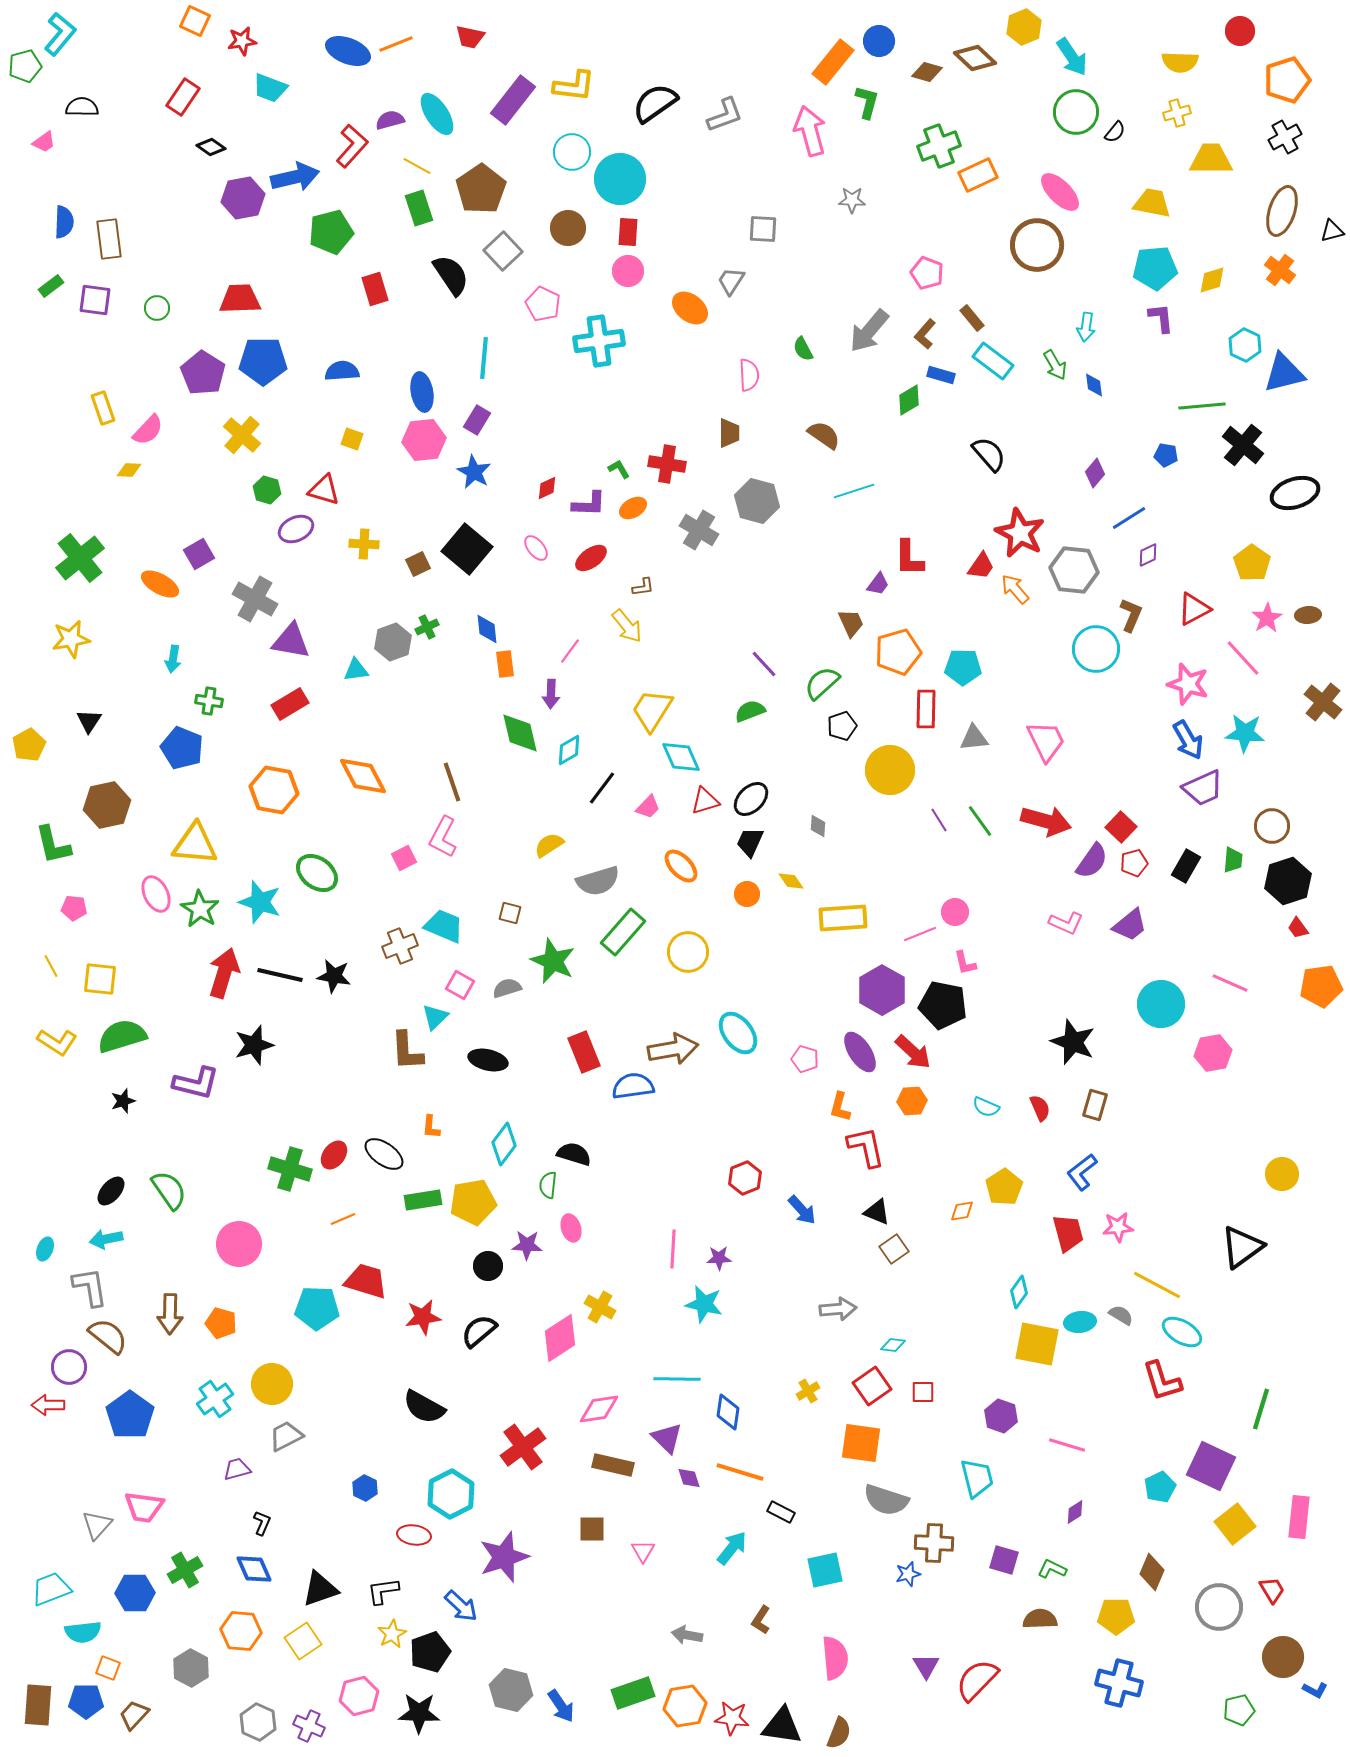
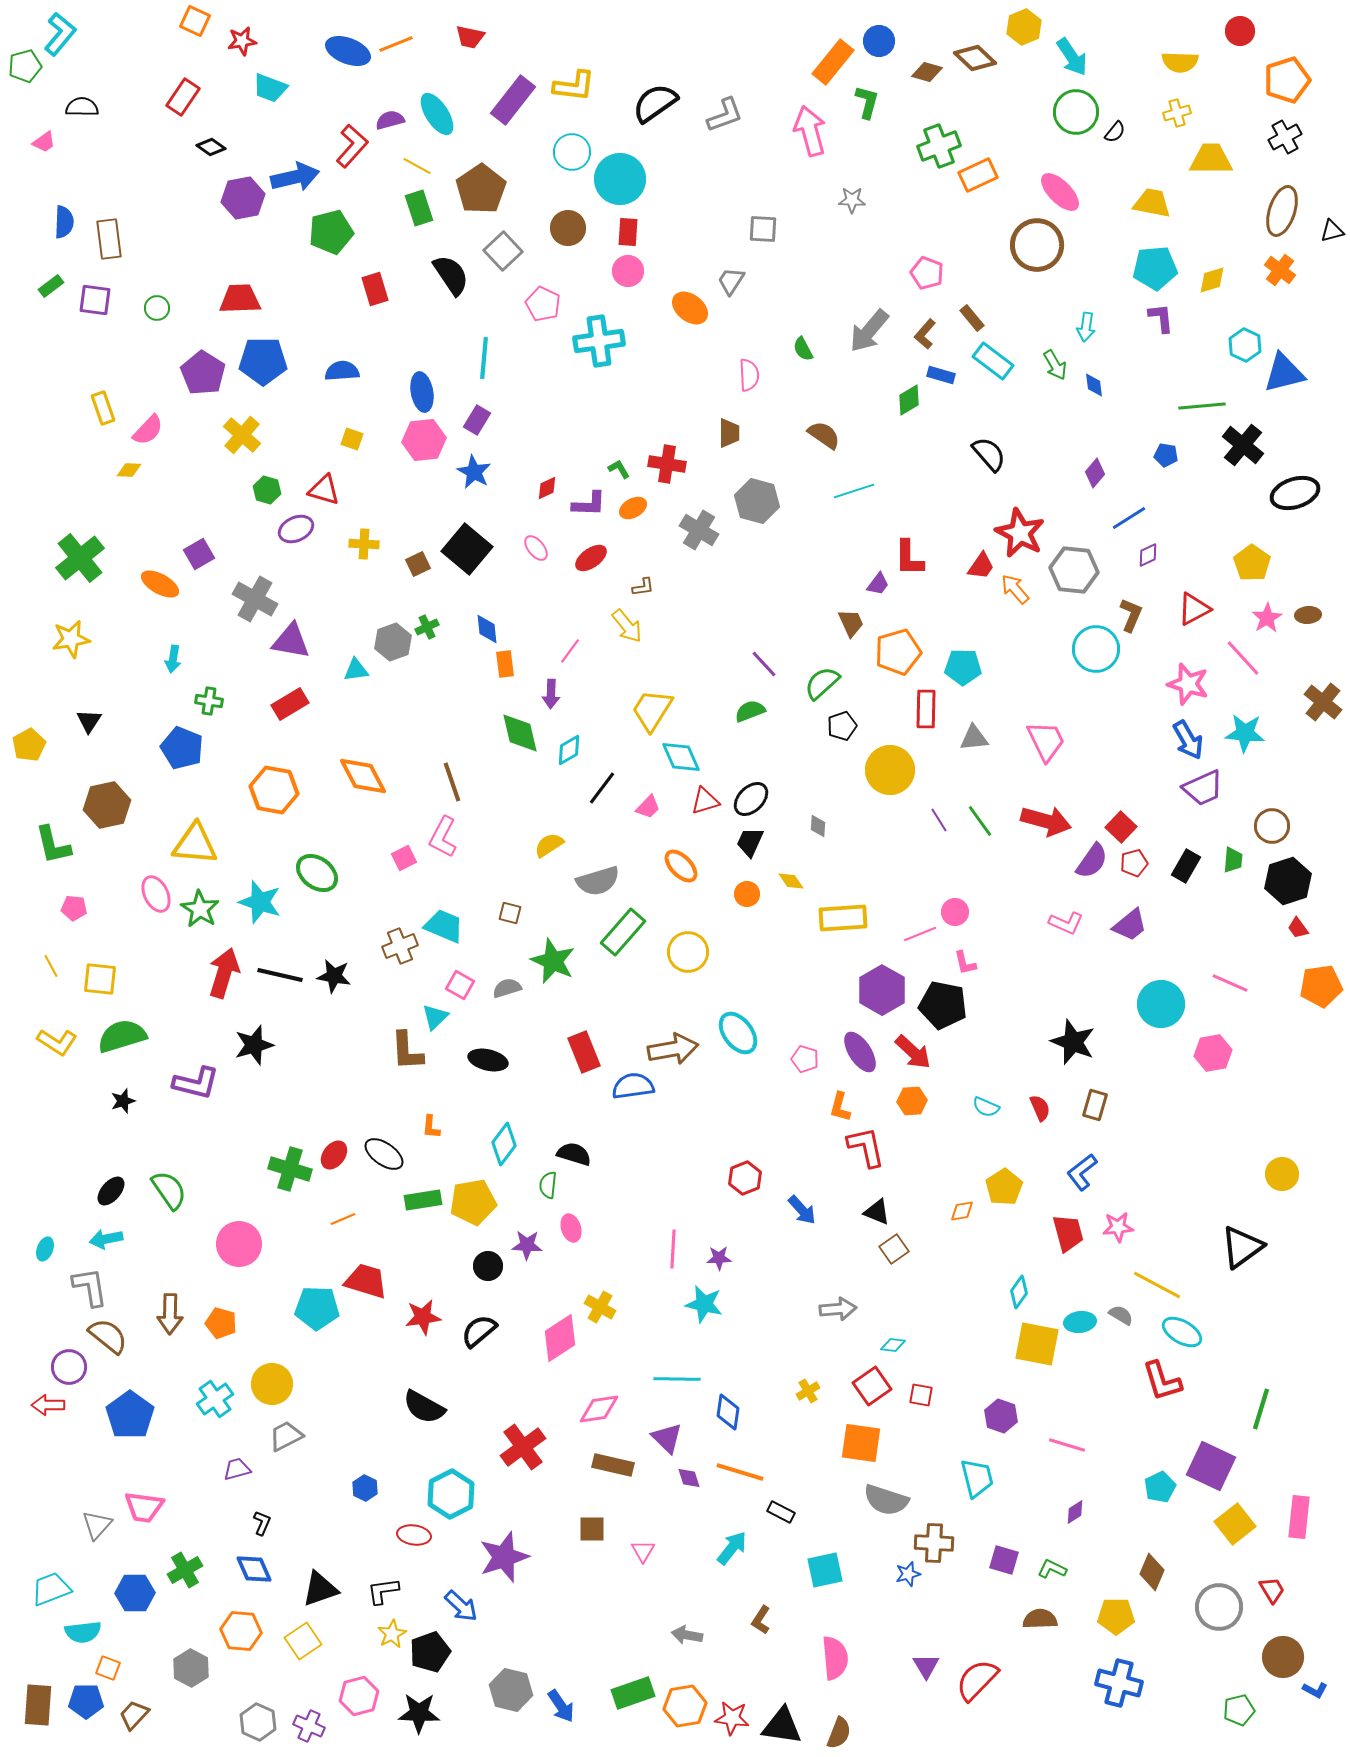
red square at (923, 1392): moved 2 px left, 3 px down; rotated 10 degrees clockwise
